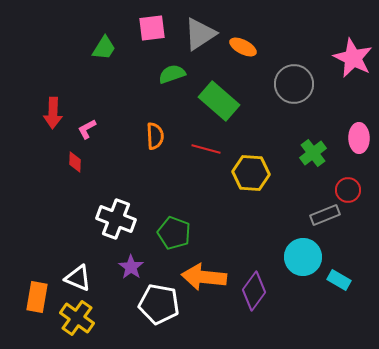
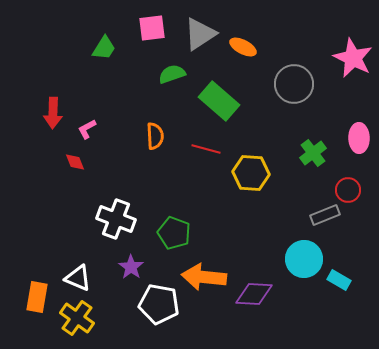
red diamond: rotated 25 degrees counterclockwise
cyan circle: moved 1 px right, 2 px down
purple diamond: moved 3 px down; rotated 57 degrees clockwise
